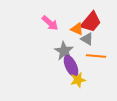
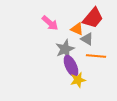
red trapezoid: moved 2 px right, 4 px up
gray star: moved 1 px right, 2 px up; rotated 18 degrees clockwise
